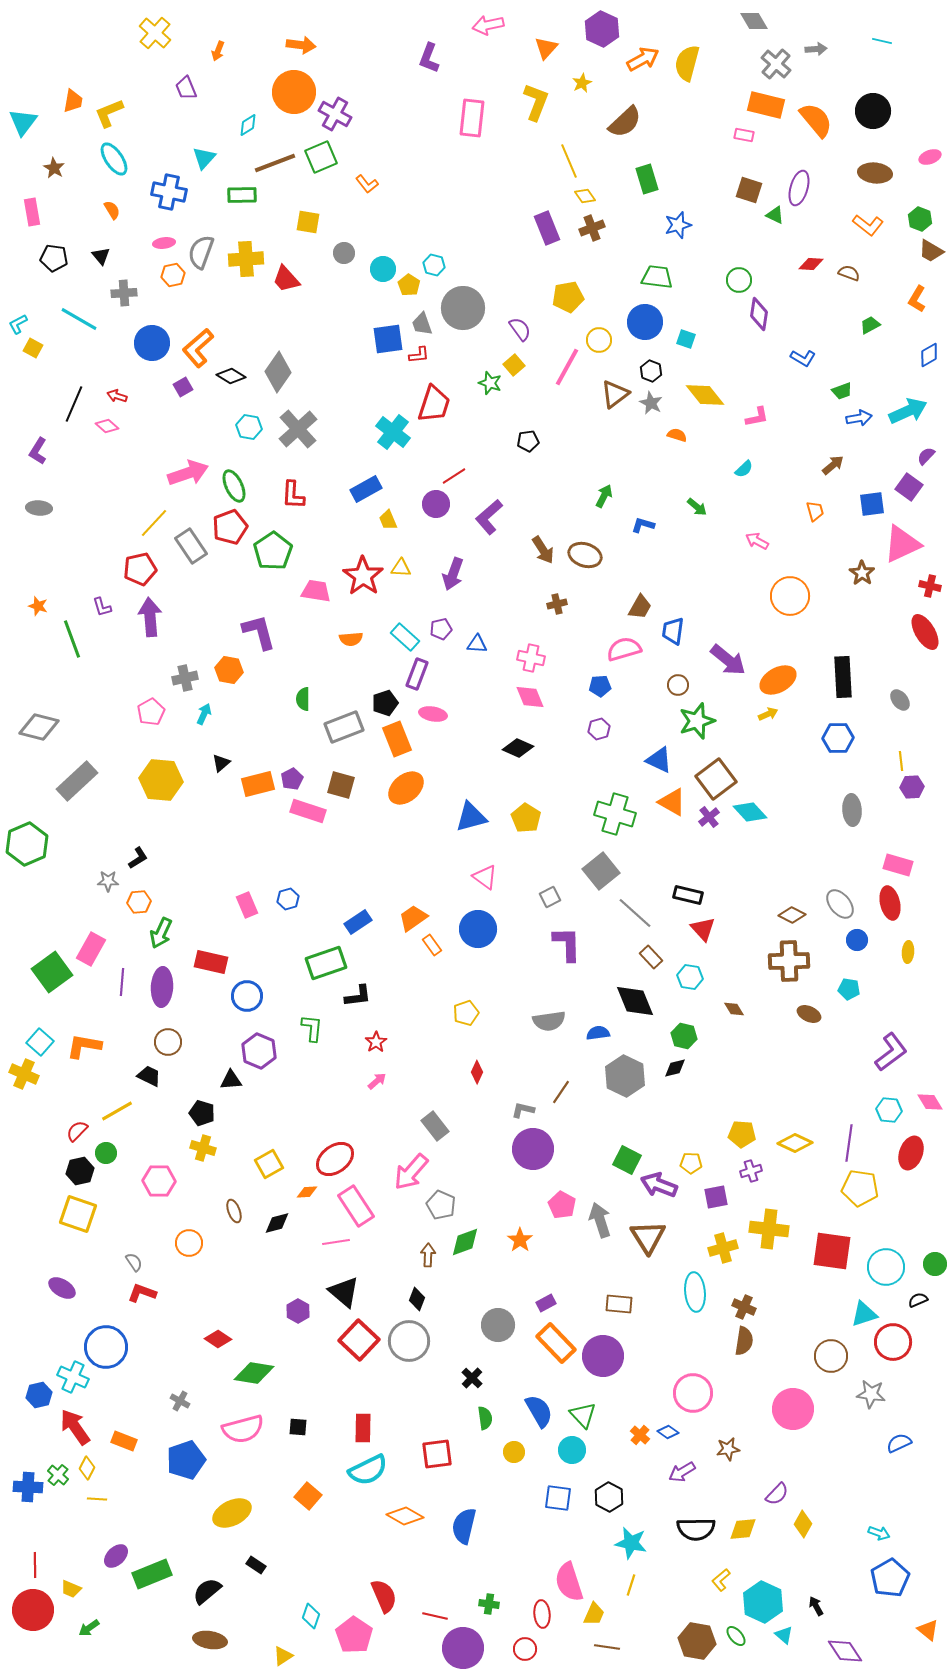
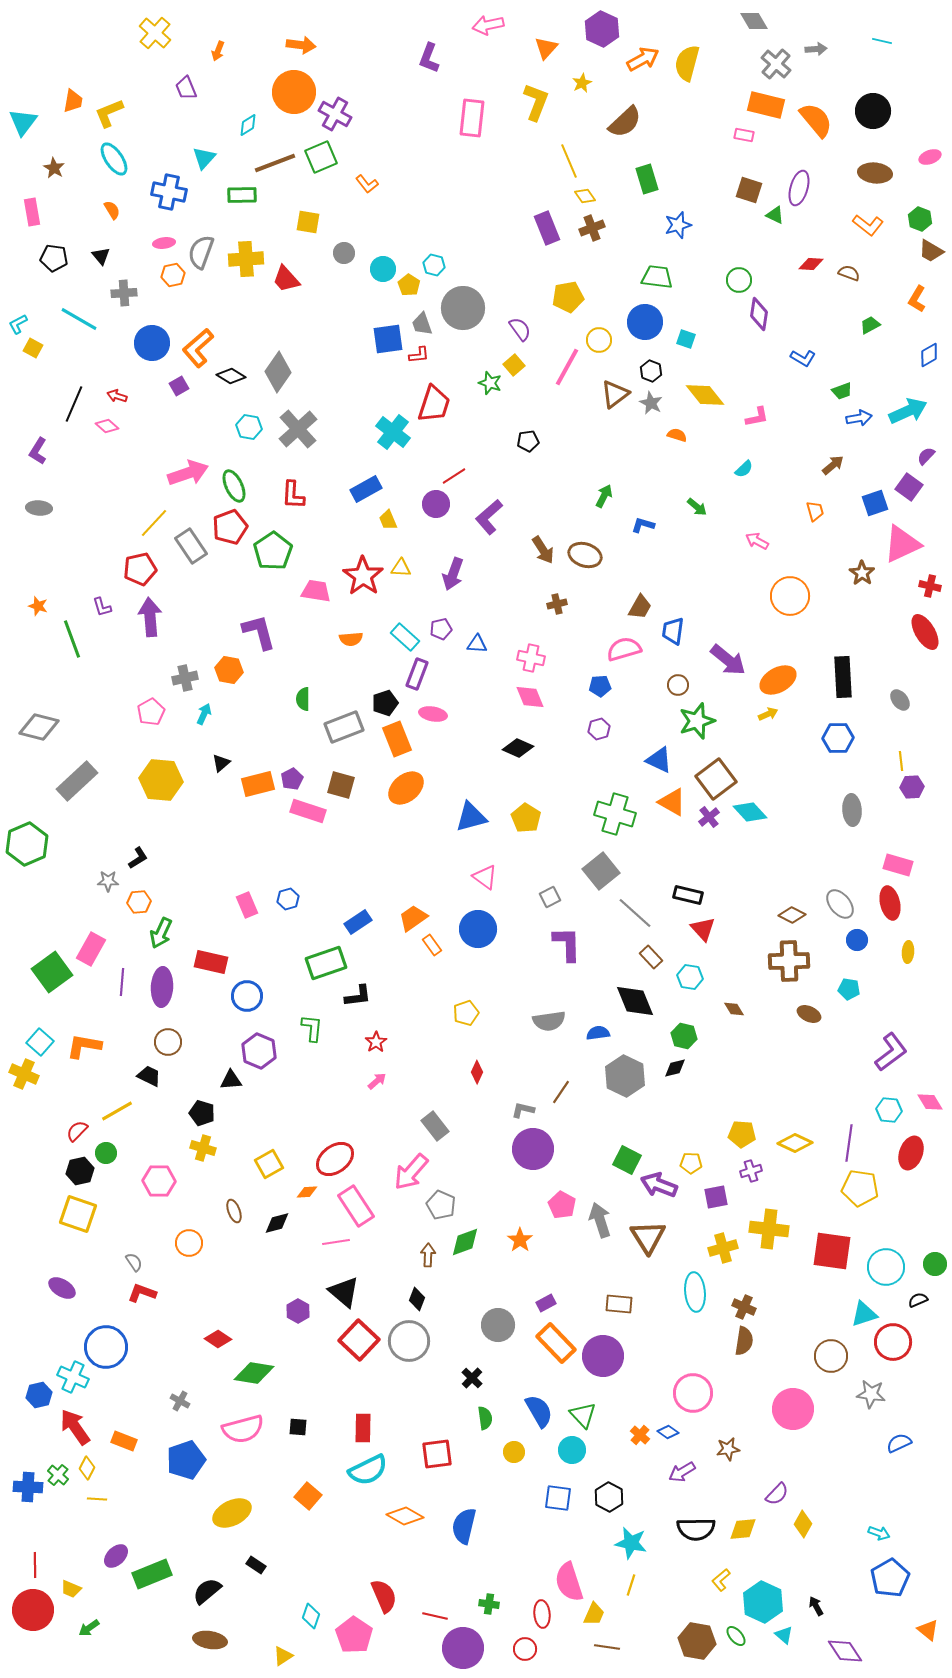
purple square at (183, 387): moved 4 px left, 1 px up
blue square at (872, 504): moved 3 px right, 1 px up; rotated 12 degrees counterclockwise
